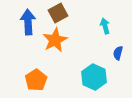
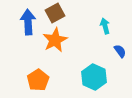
brown square: moved 3 px left
blue semicircle: moved 2 px right, 2 px up; rotated 128 degrees clockwise
orange pentagon: moved 2 px right
